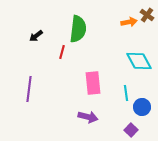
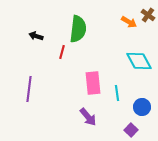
brown cross: moved 1 px right
orange arrow: rotated 42 degrees clockwise
black arrow: rotated 56 degrees clockwise
cyan line: moved 9 px left
purple arrow: rotated 36 degrees clockwise
